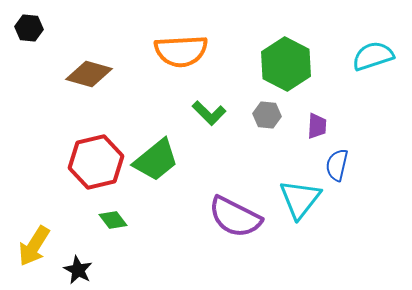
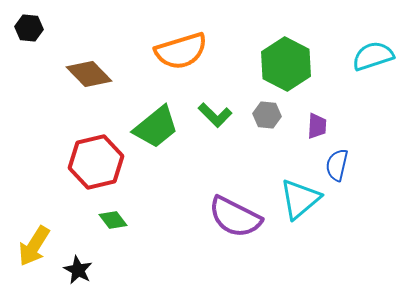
orange semicircle: rotated 14 degrees counterclockwise
brown diamond: rotated 30 degrees clockwise
green L-shape: moved 6 px right, 2 px down
green trapezoid: moved 33 px up
cyan triangle: rotated 12 degrees clockwise
